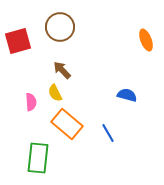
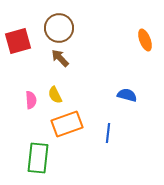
brown circle: moved 1 px left, 1 px down
orange ellipse: moved 1 px left
brown arrow: moved 2 px left, 12 px up
yellow semicircle: moved 2 px down
pink semicircle: moved 2 px up
orange rectangle: rotated 60 degrees counterclockwise
blue line: rotated 36 degrees clockwise
